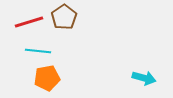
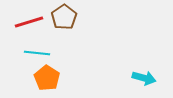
cyan line: moved 1 px left, 2 px down
orange pentagon: rotated 30 degrees counterclockwise
